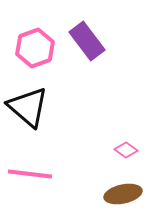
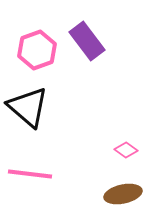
pink hexagon: moved 2 px right, 2 px down
